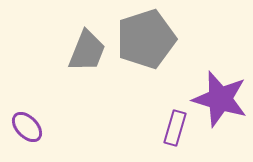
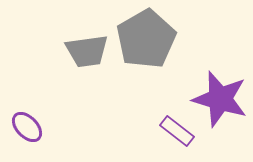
gray pentagon: rotated 12 degrees counterclockwise
gray trapezoid: rotated 60 degrees clockwise
purple rectangle: moved 2 px right, 3 px down; rotated 68 degrees counterclockwise
